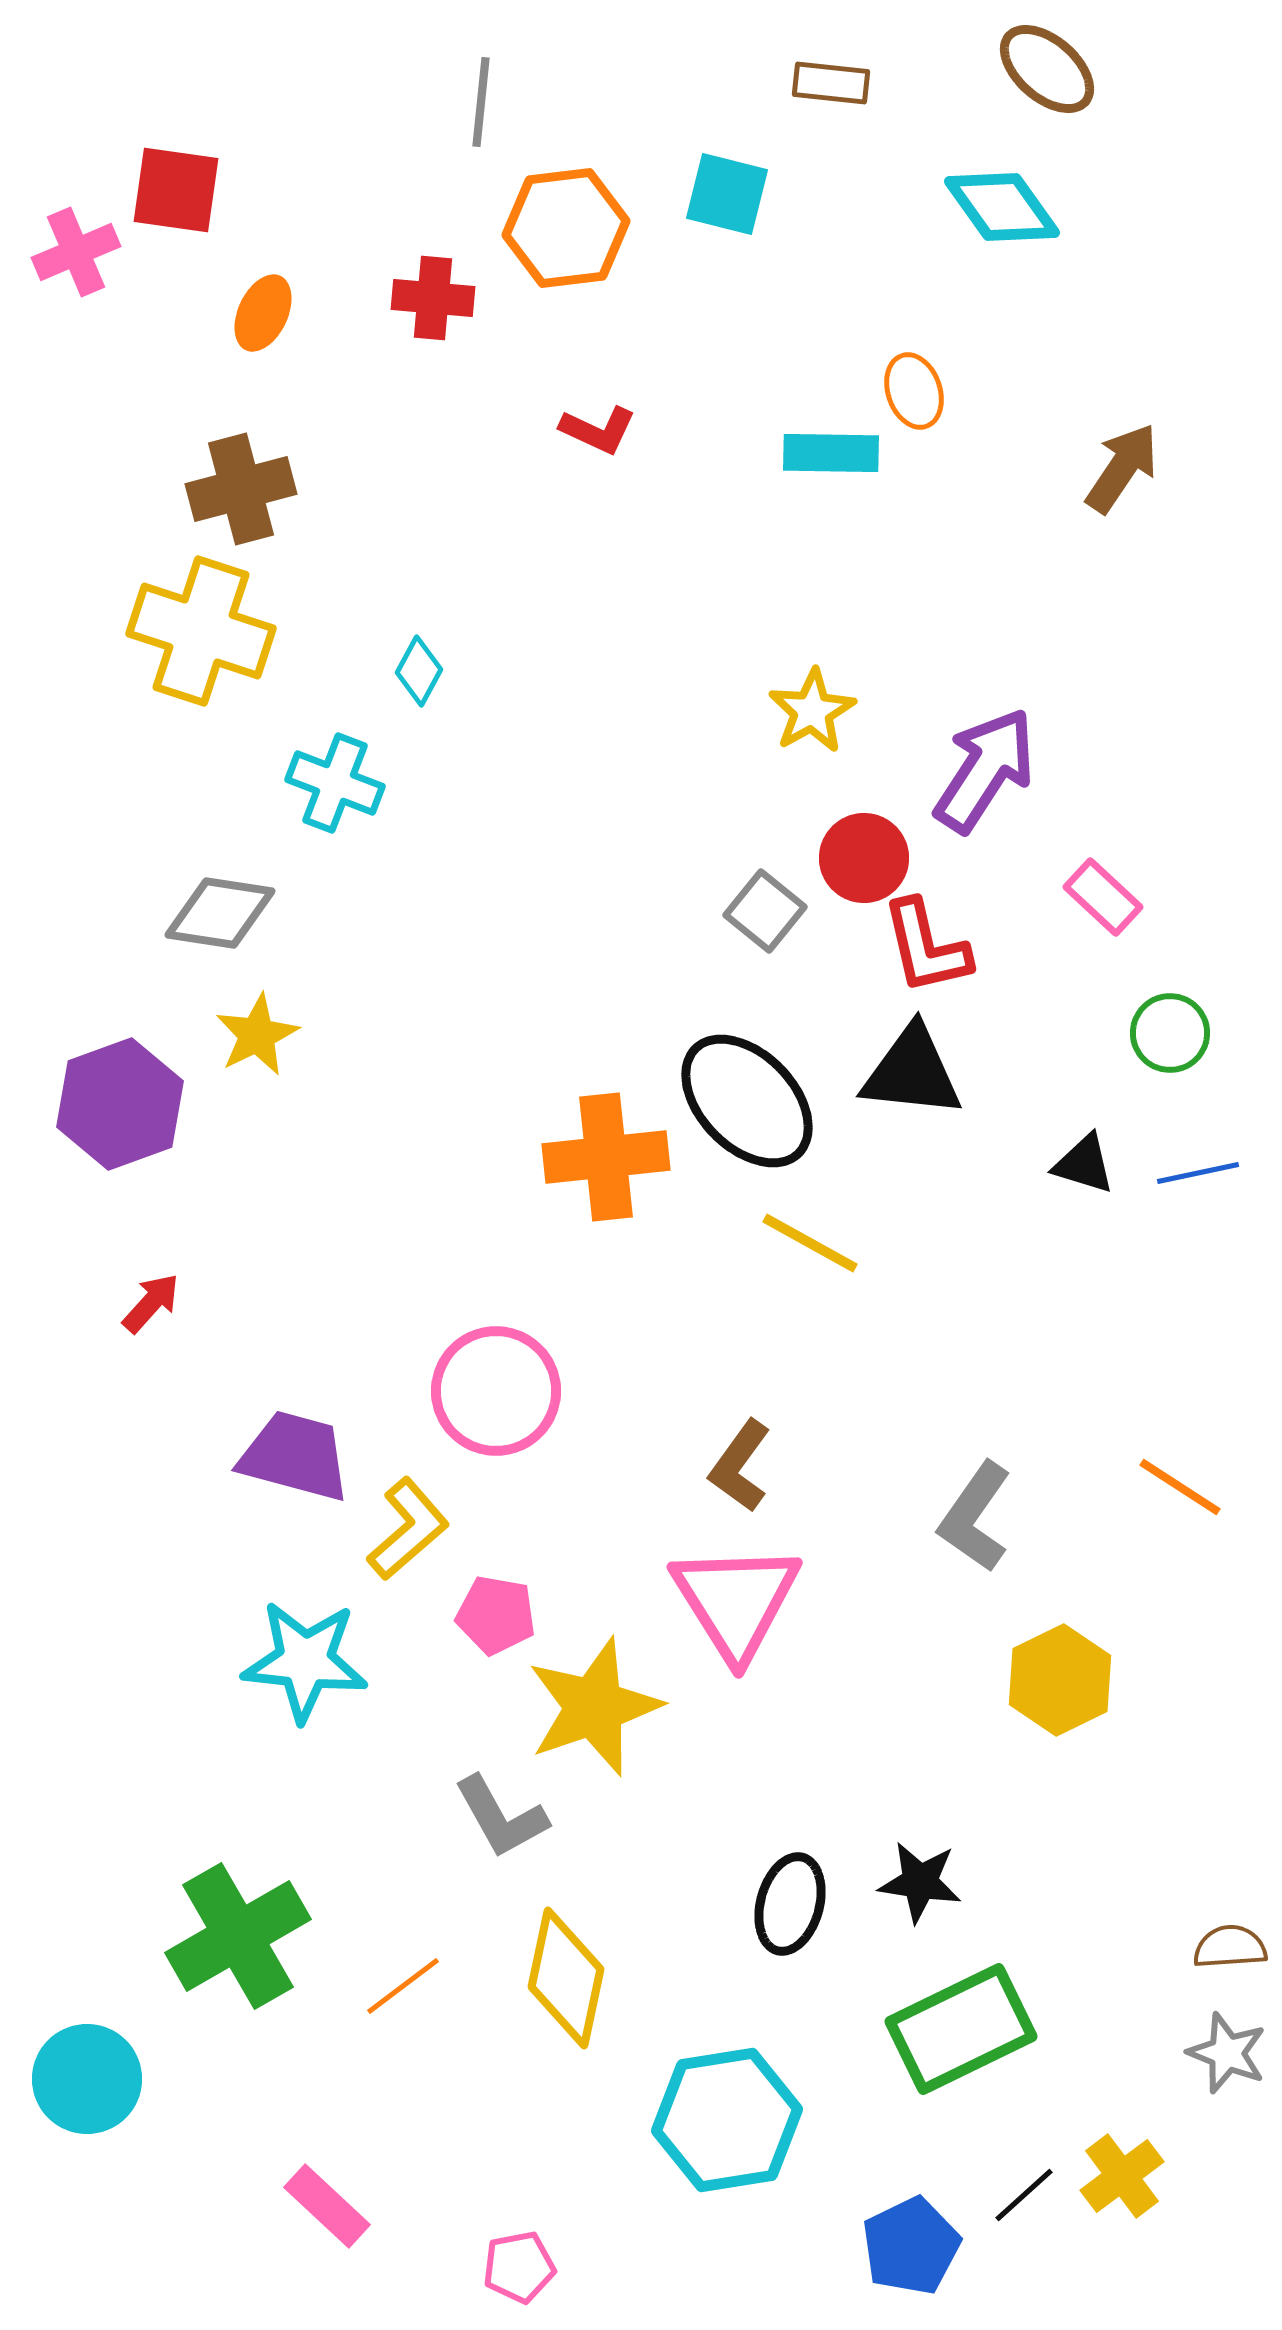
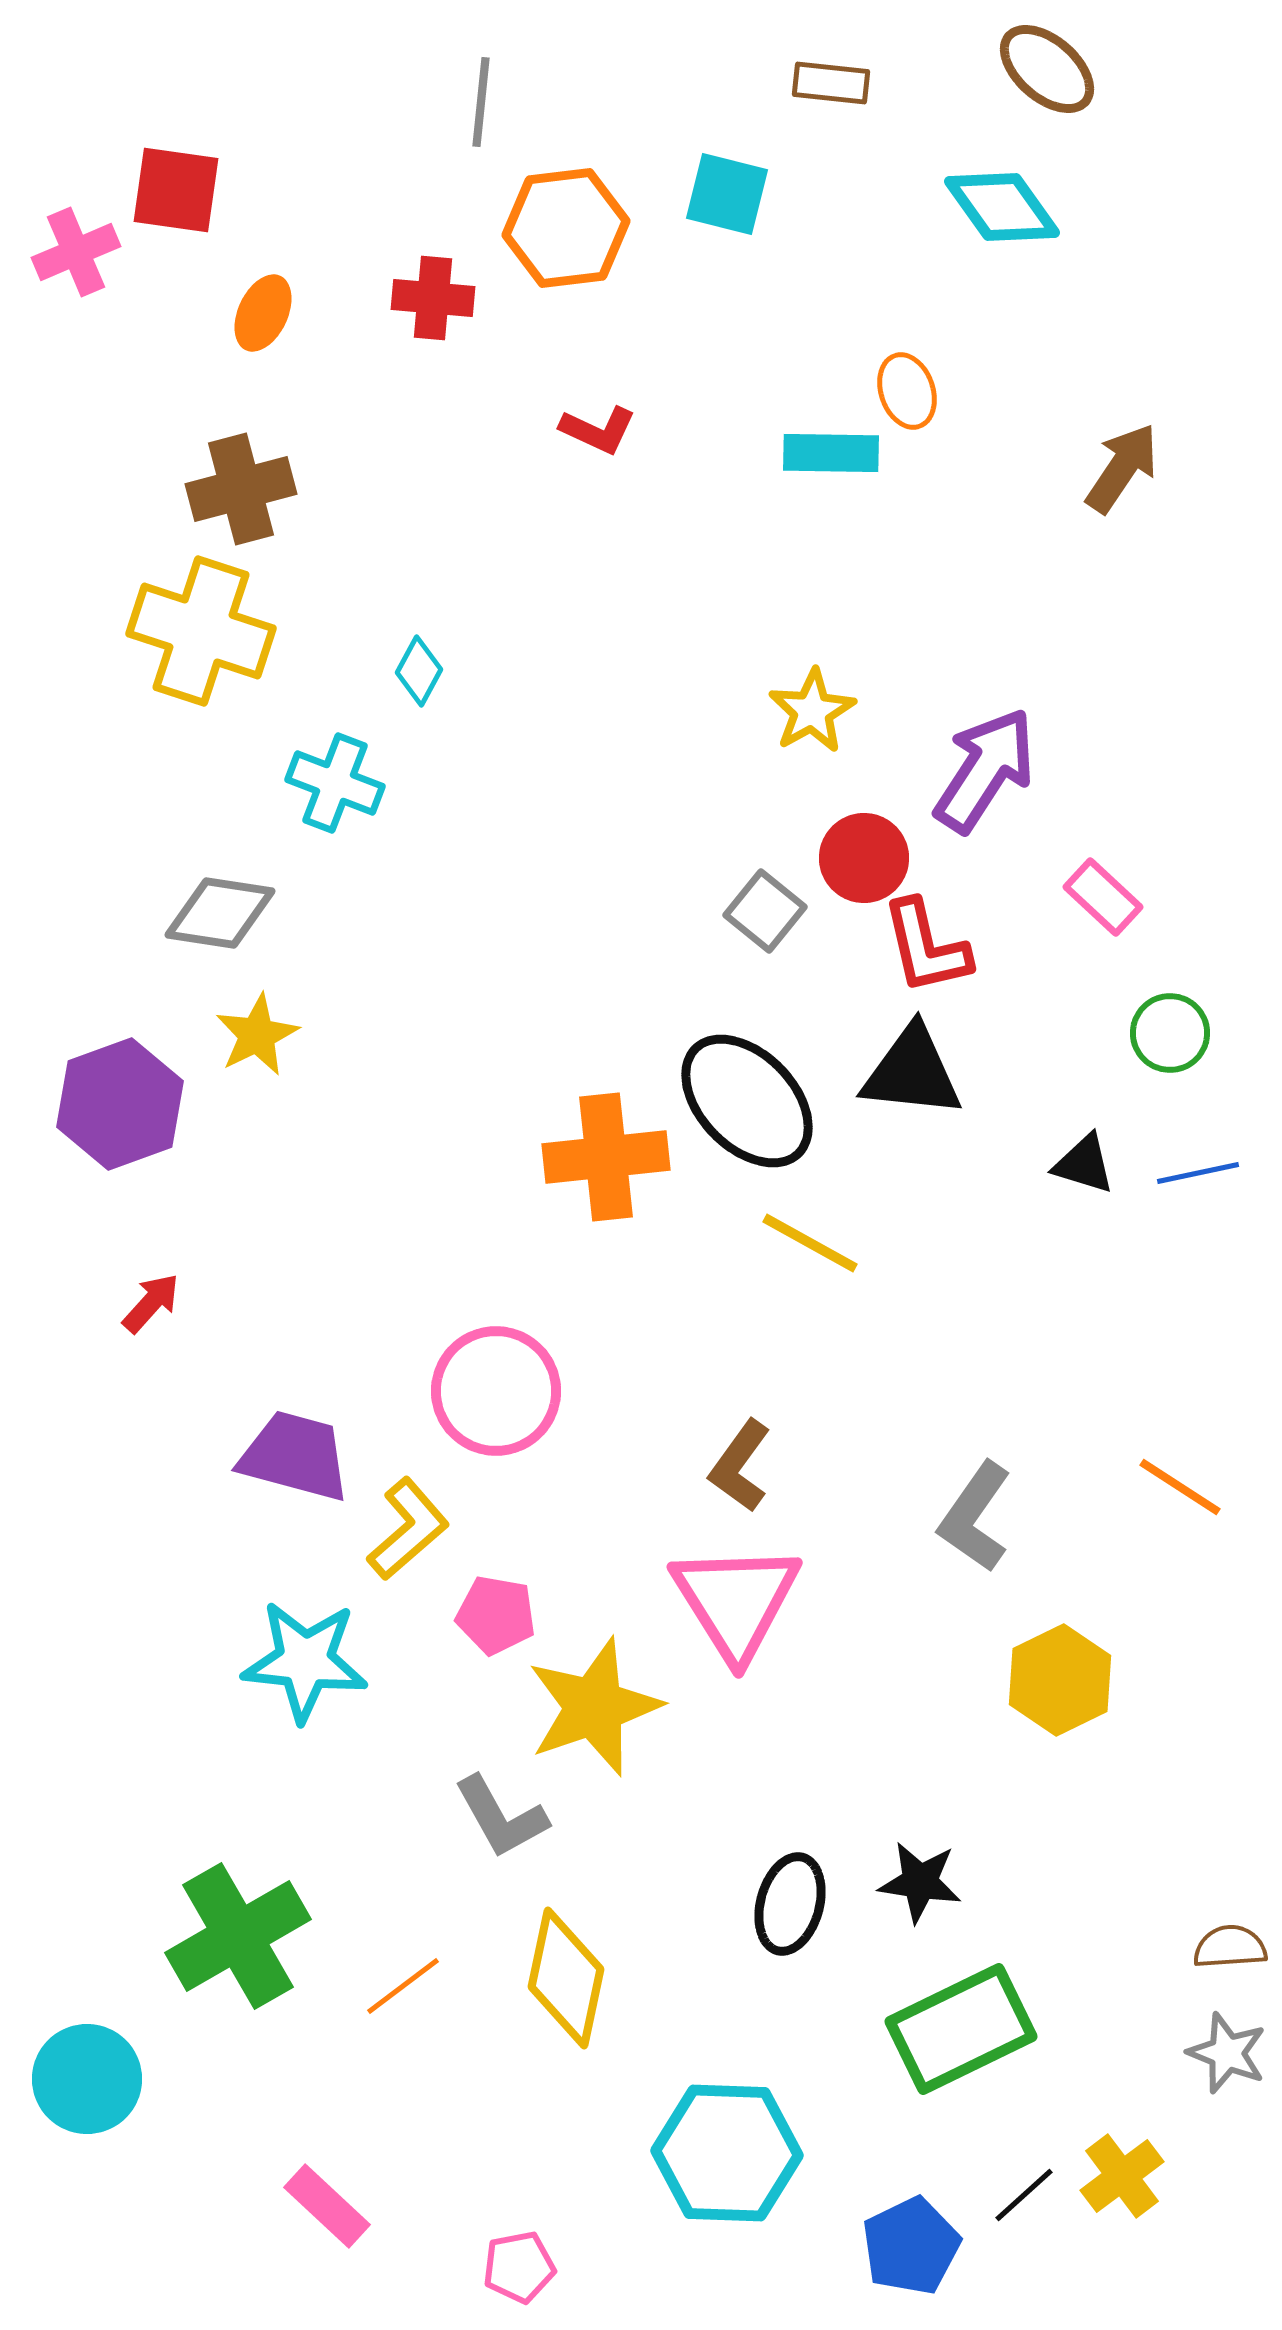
orange ellipse at (914, 391): moved 7 px left
cyan hexagon at (727, 2120): moved 33 px down; rotated 11 degrees clockwise
